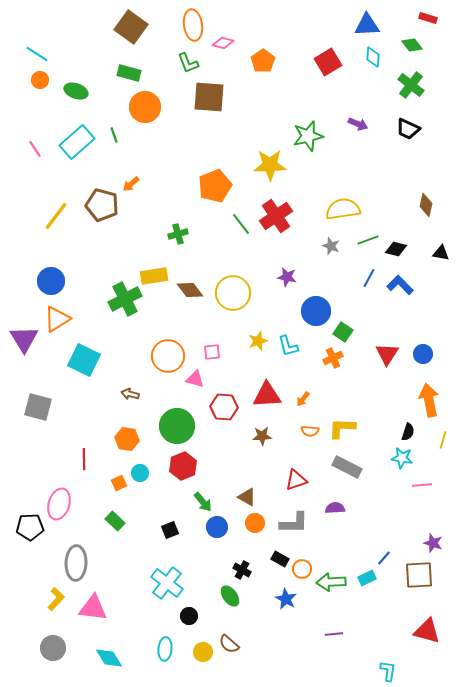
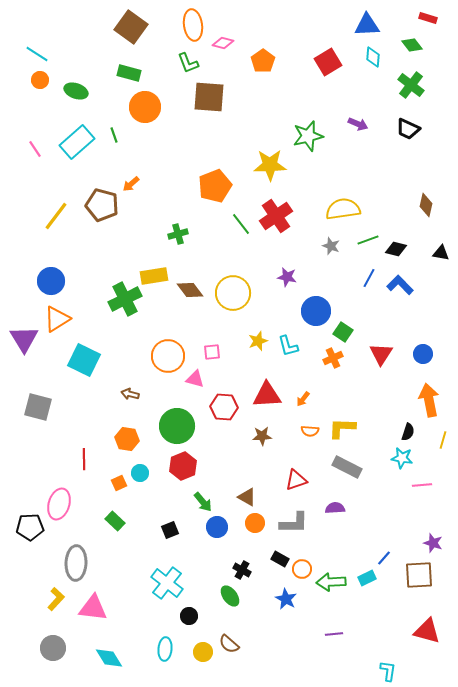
red triangle at (387, 354): moved 6 px left
